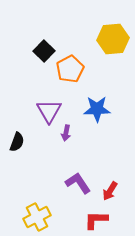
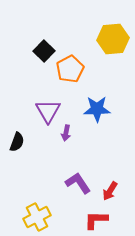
purple triangle: moved 1 px left
